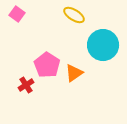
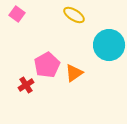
cyan circle: moved 6 px right
pink pentagon: rotated 10 degrees clockwise
